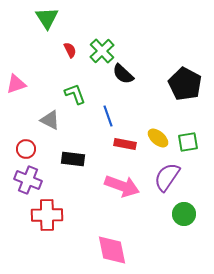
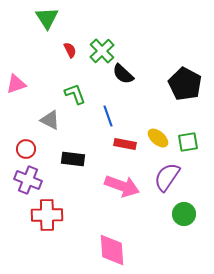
pink diamond: rotated 8 degrees clockwise
